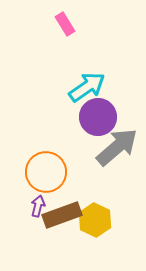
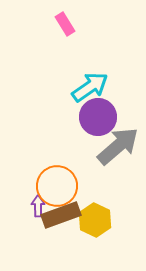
cyan arrow: moved 3 px right
gray arrow: moved 1 px right, 1 px up
orange circle: moved 11 px right, 14 px down
purple arrow: rotated 15 degrees counterclockwise
brown rectangle: moved 1 px left
